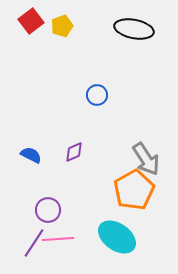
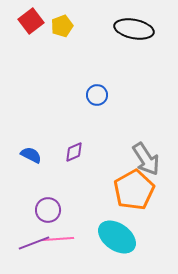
purple line: rotated 36 degrees clockwise
